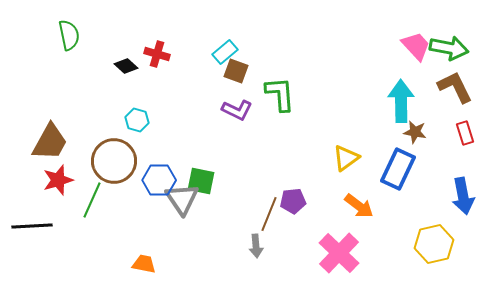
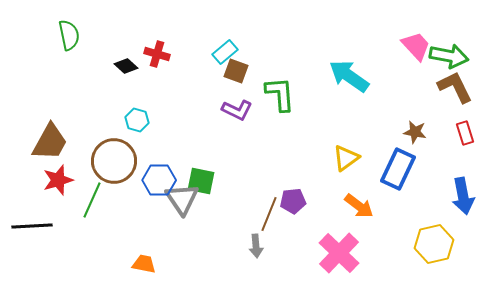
green arrow: moved 8 px down
cyan arrow: moved 52 px left, 25 px up; rotated 54 degrees counterclockwise
